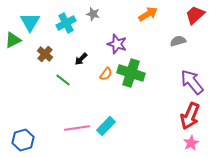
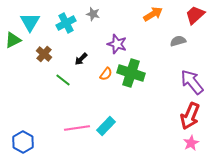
orange arrow: moved 5 px right
brown cross: moved 1 px left
blue hexagon: moved 2 px down; rotated 15 degrees counterclockwise
